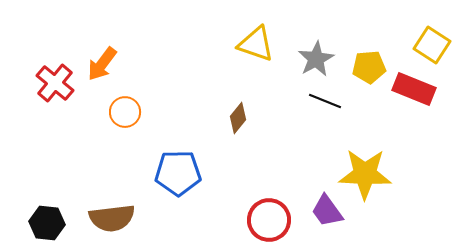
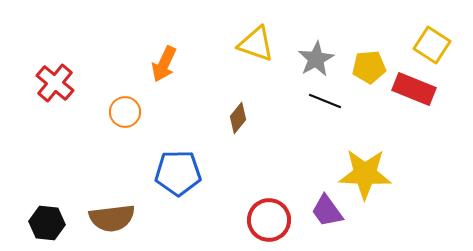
orange arrow: moved 62 px right; rotated 12 degrees counterclockwise
